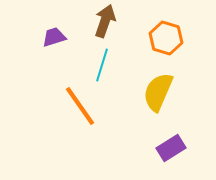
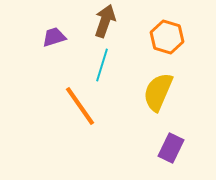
orange hexagon: moved 1 px right, 1 px up
purple rectangle: rotated 32 degrees counterclockwise
